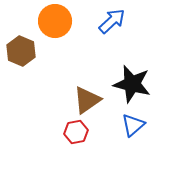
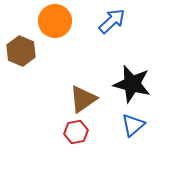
brown triangle: moved 4 px left, 1 px up
